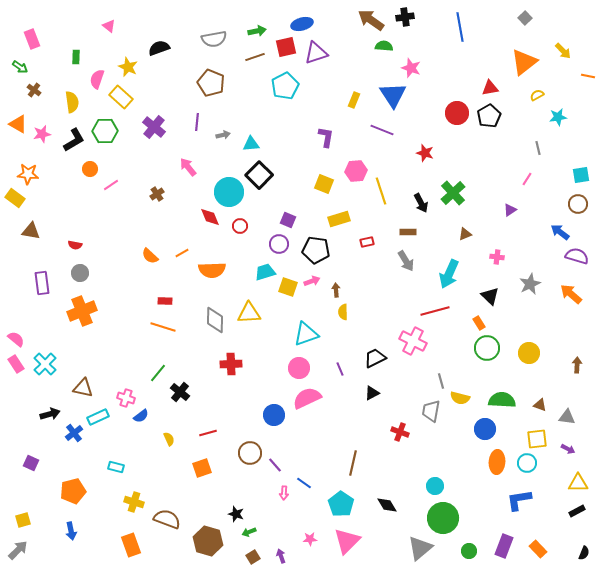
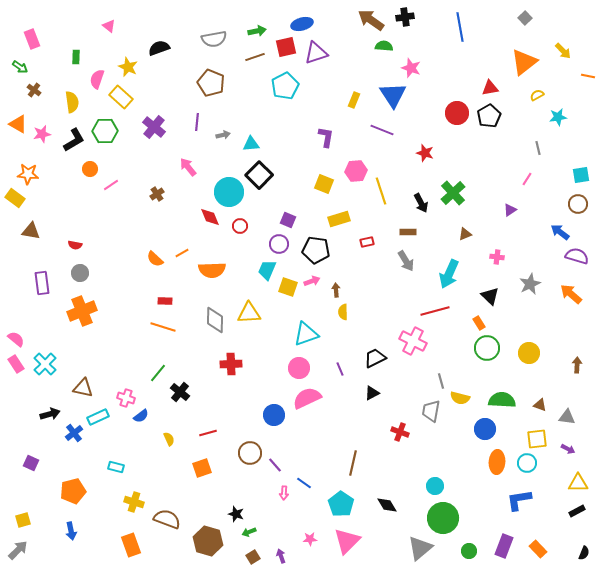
orange semicircle at (150, 256): moved 5 px right, 3 px down
cyan trapezoid at (265, 272): moved 2 px right, 2 px up; rotated 50 degrees counterclockwise
